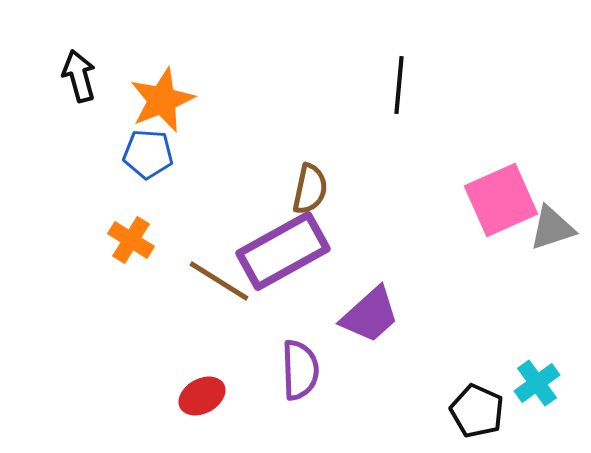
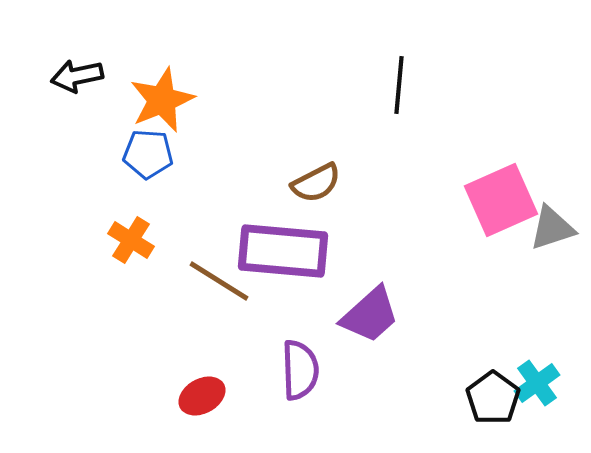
black arrow: moved 2 px left; rotated 87 degrees counterclockwise
brown semicircle: moved 6 px right, 6 px up; rotated 51 degrees clockwise
purple rectangle: rotated 34 degrees clockwise
black pentagon: moved 16 px right, 13 px up; rotated 12 degrees clockwise
